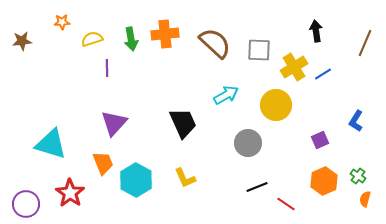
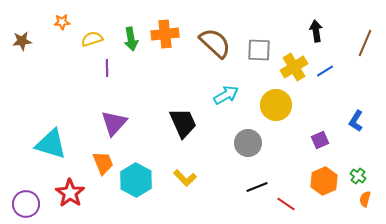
blue line: moved 2 px right, 3 px up
yellow L-shape: rotated 20 degrees counterclockwise
